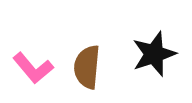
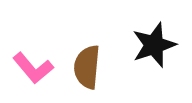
black star: moved 9 px up
